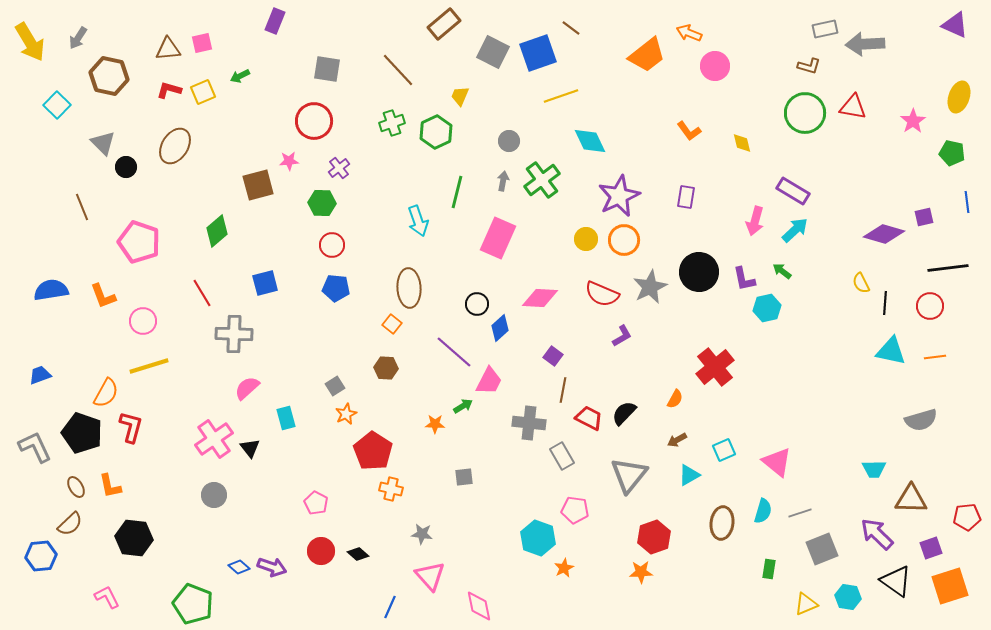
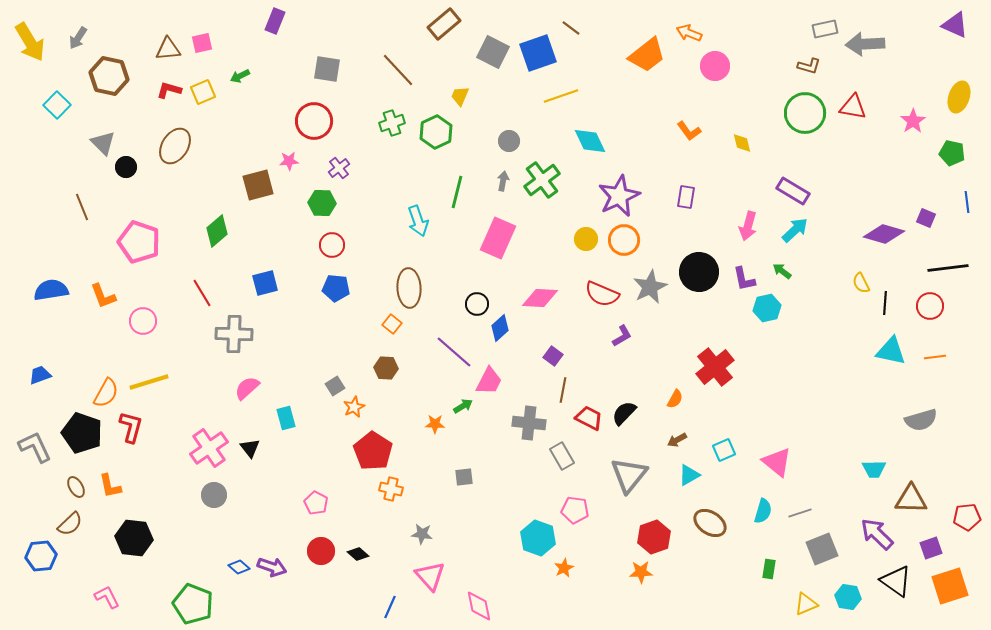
purple square at (924, 217): moved 2 px right, 1 px down; rotated 36 degrees clockwise
pink arrow at (755, 221): moved 7 px left, 5 px down
yellow line at (149, 366): moved 16 px down
orange star at (346, 414): moved 8 px right, 7 px up
pink cross at (214, 439): moved 5 px left, 9 px down
brown ellipse at (722, 523): moved 12 px left; rotated 64 degrees counterclockwise
